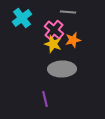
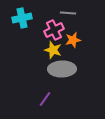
gray line: moved 1 px down
cyan cross: rotated 24 degrees clockwise
pink cross: rotated 24 degrees clockwise
yellow star: moved 6 px down
purple line: rotated 49 degrees clockwise
